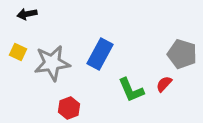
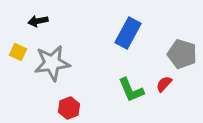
black arrow: moved 11 px right, 7 px down
blue rectangle: moved 28 px right, 21 px up
